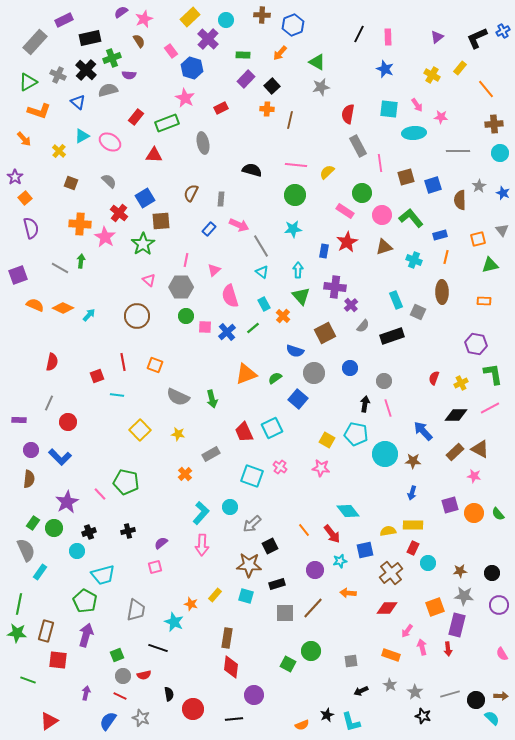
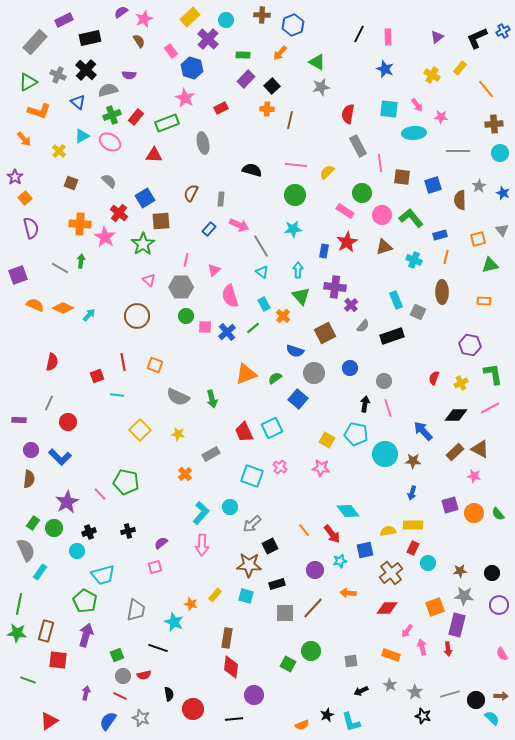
green cross at (112, 58): moved 57 px down
brown square at (406, 177): moved 4 px left; rotated 24 degrees clockwise
purple hexagon at (476, 344): moved 6 px left, 1 px down
